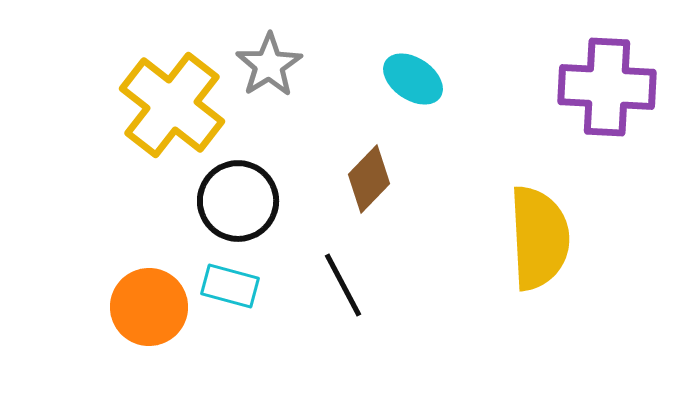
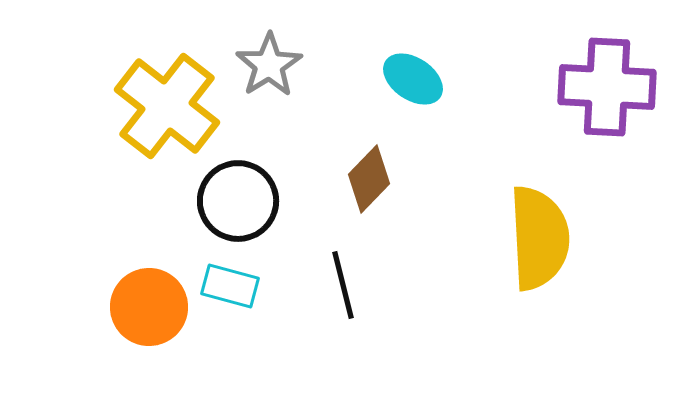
yellow cross: moved 5 px left, 1 px down
black line: rotated 14 degrees clockwise
